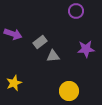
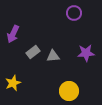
purple circle: moved 2 px left, 2 px down
purple arrow: rotated 96 degrees clockwise
gray rectangle: moved 7 px left, 10 px down
purple star: moved 4 px down
yellow star: moved 1 px left
